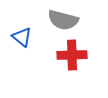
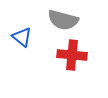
red cross: rotated 8 degrees clockwise
